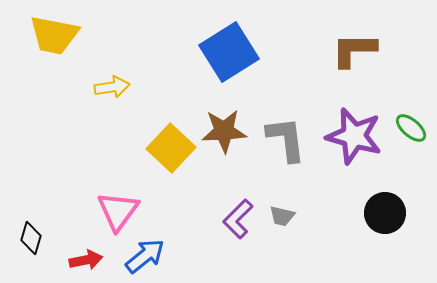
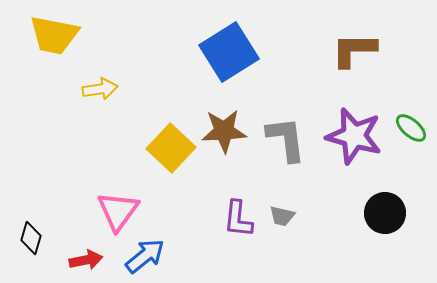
yellow arrow: moved 12 px left, 2 px down
purple L-shape: rotated 39 degrees counterclockwise
